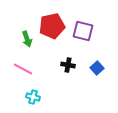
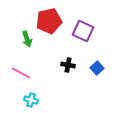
red pentagon: moved 3 px left, 5 px up
purple square: rotated 10 degrees clockwise
pink line: moved 2 px left, 4 px down
cyan cross: moved 2 px left, 3 px down
